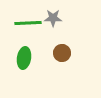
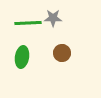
green ellipse: moved 2 px left, 1 px up
